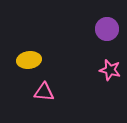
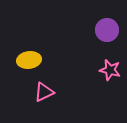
purple circle: moved 1 px down
pink triangle: rotated 30 degrees counterclockwise
